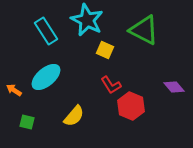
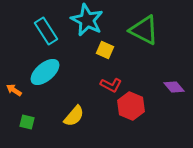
cyan ellipse: moved 1 px left, 5 px up
red L-shape: rotated 30 degrees counterclockwise
